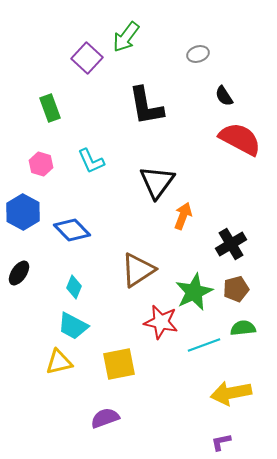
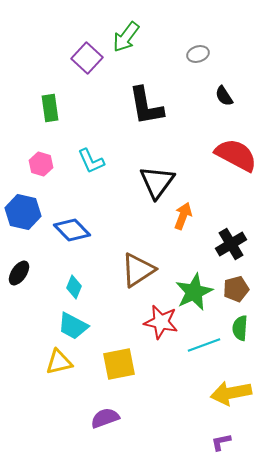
green rectangle: rotated 12 degrees clockwise
red semicircle: moved 4 px left, 16 px down
blue hexagon: rotated 16 degrees counterclockwise
green semicircle: moved 3 px left; rotated 80 degrees counterclockwise
